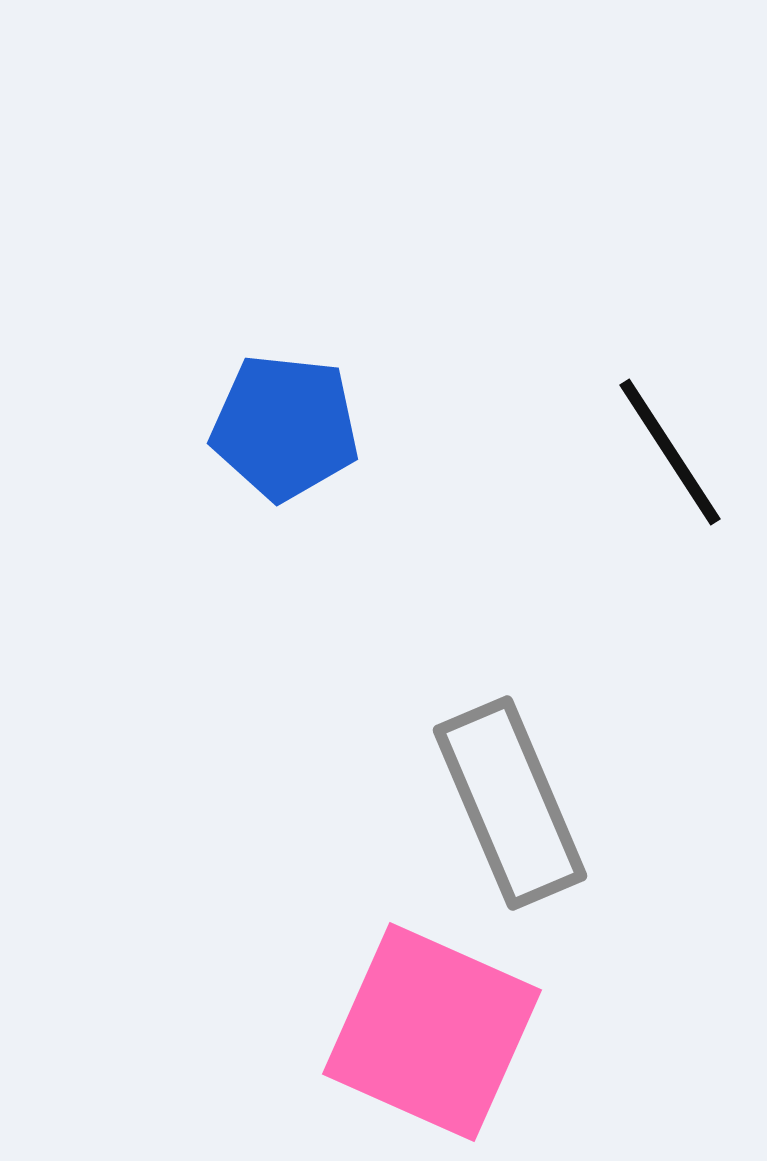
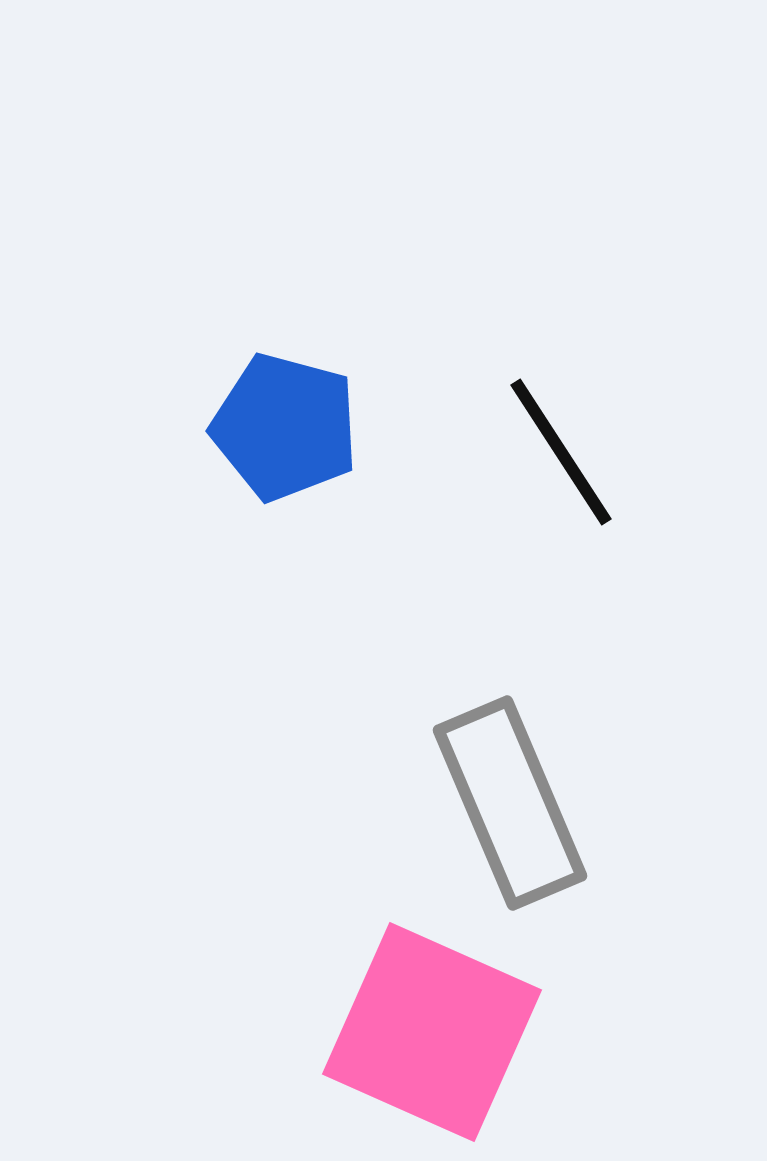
blue pentagon: rotated 9 degrees clockwise
black line: moved 109 px left
